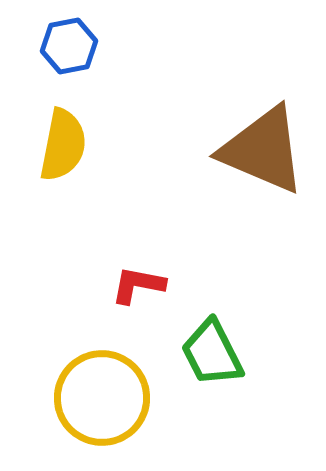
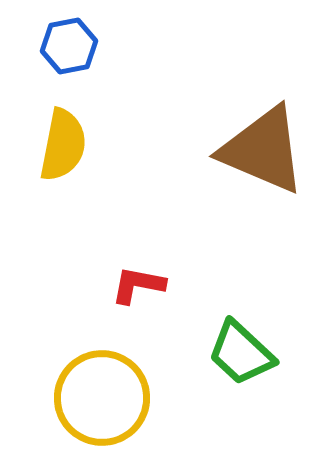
green trapezoid: moved 29 px right; rotated 20 degrees counterclockwise
